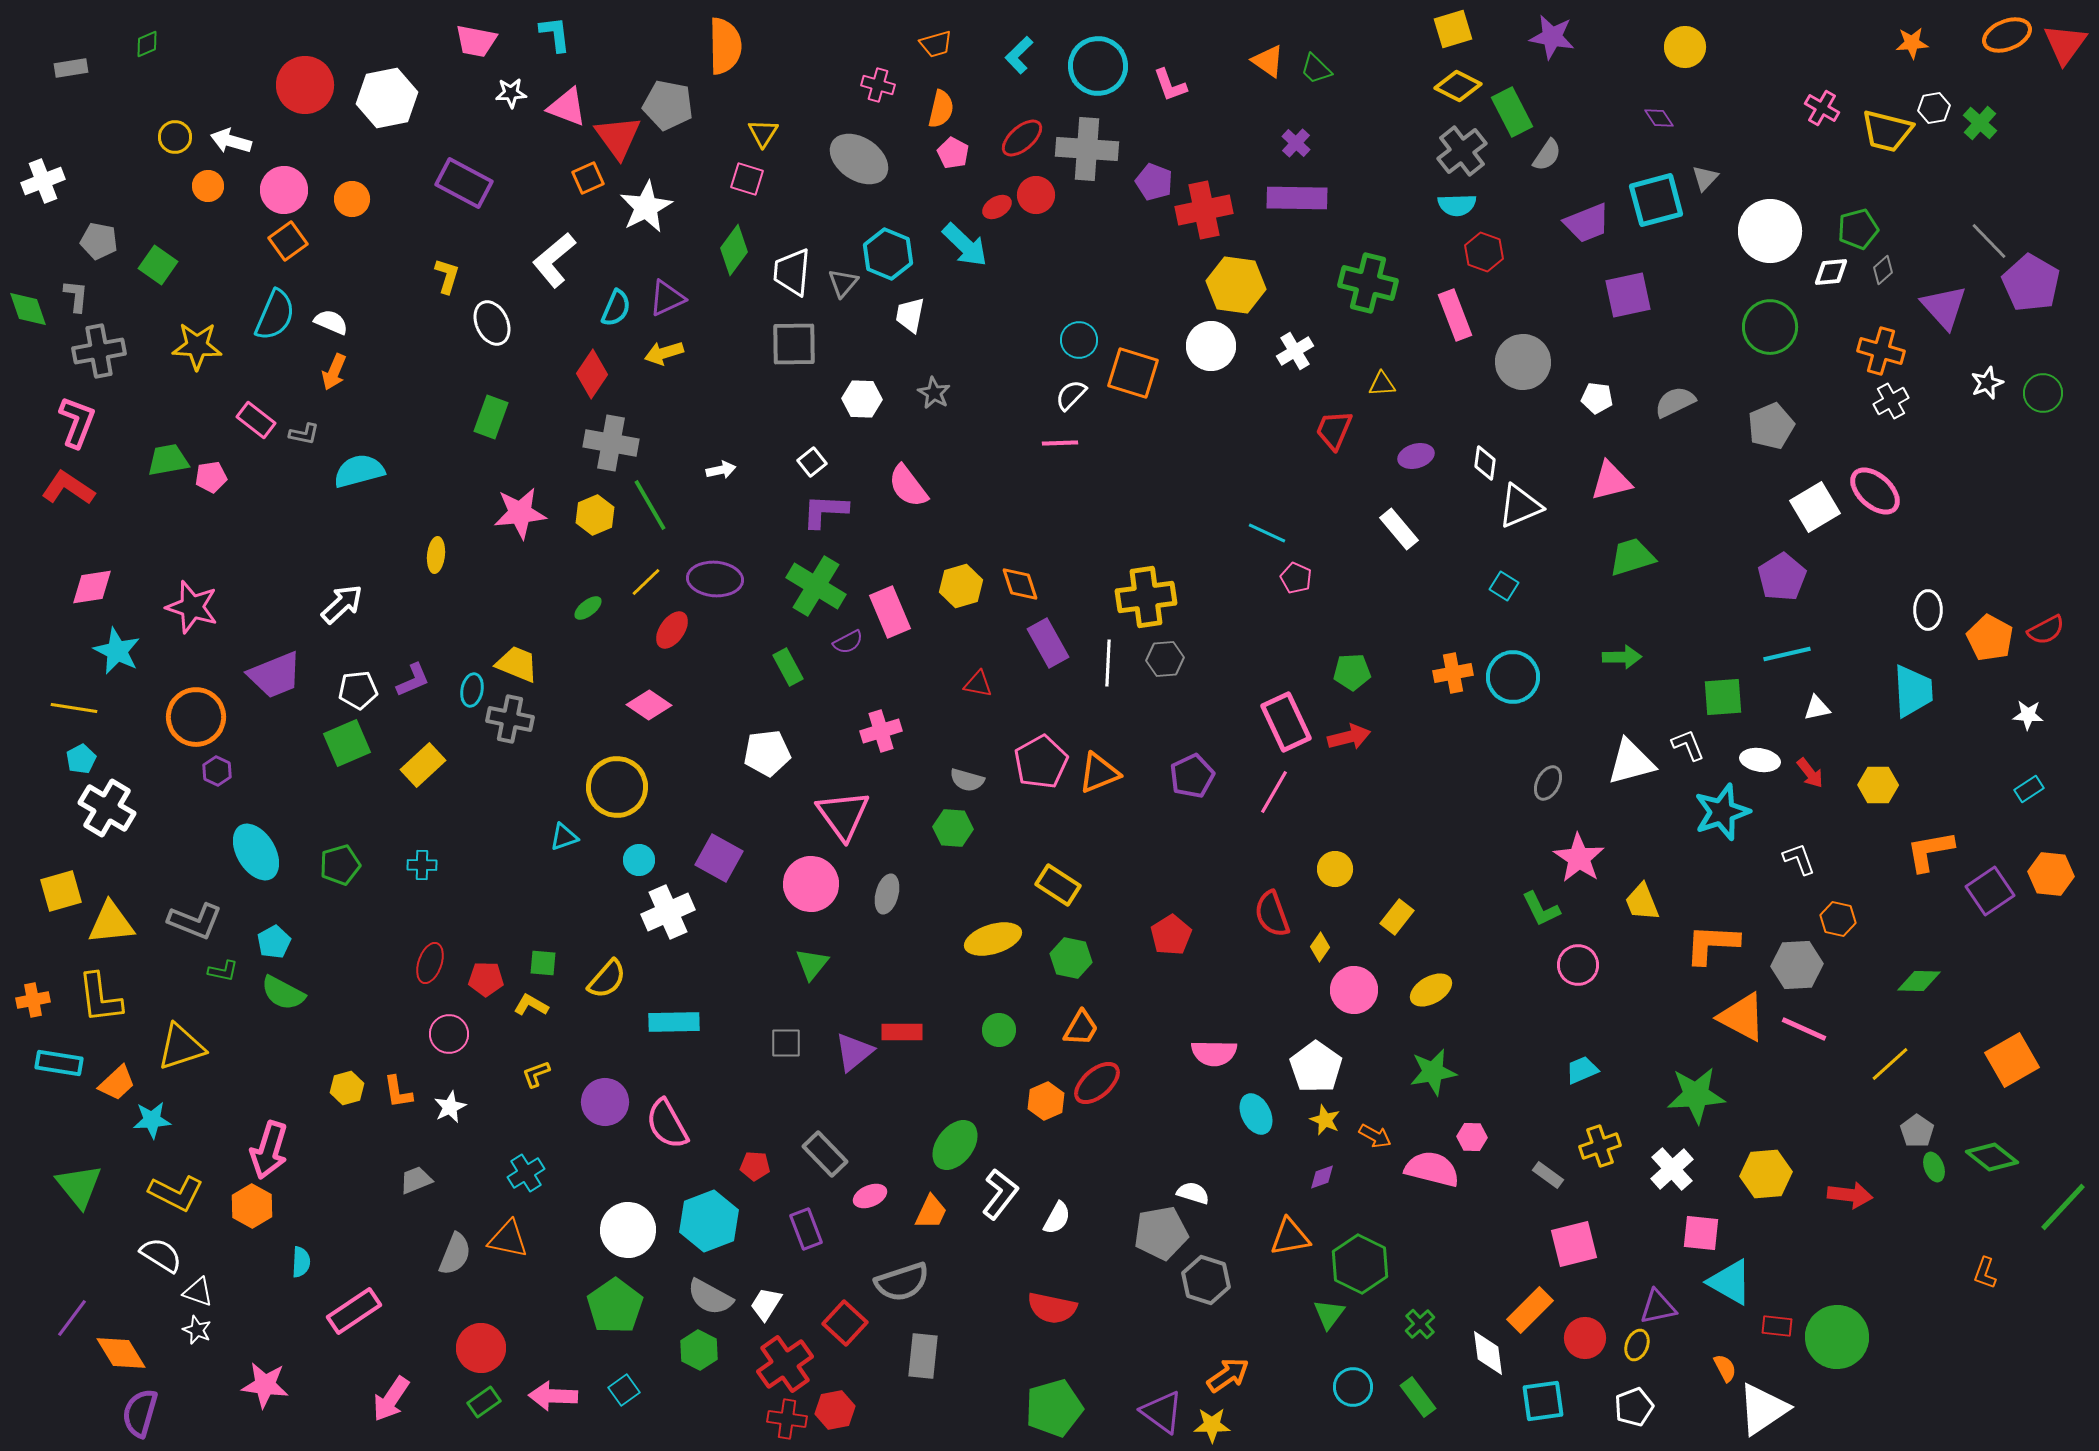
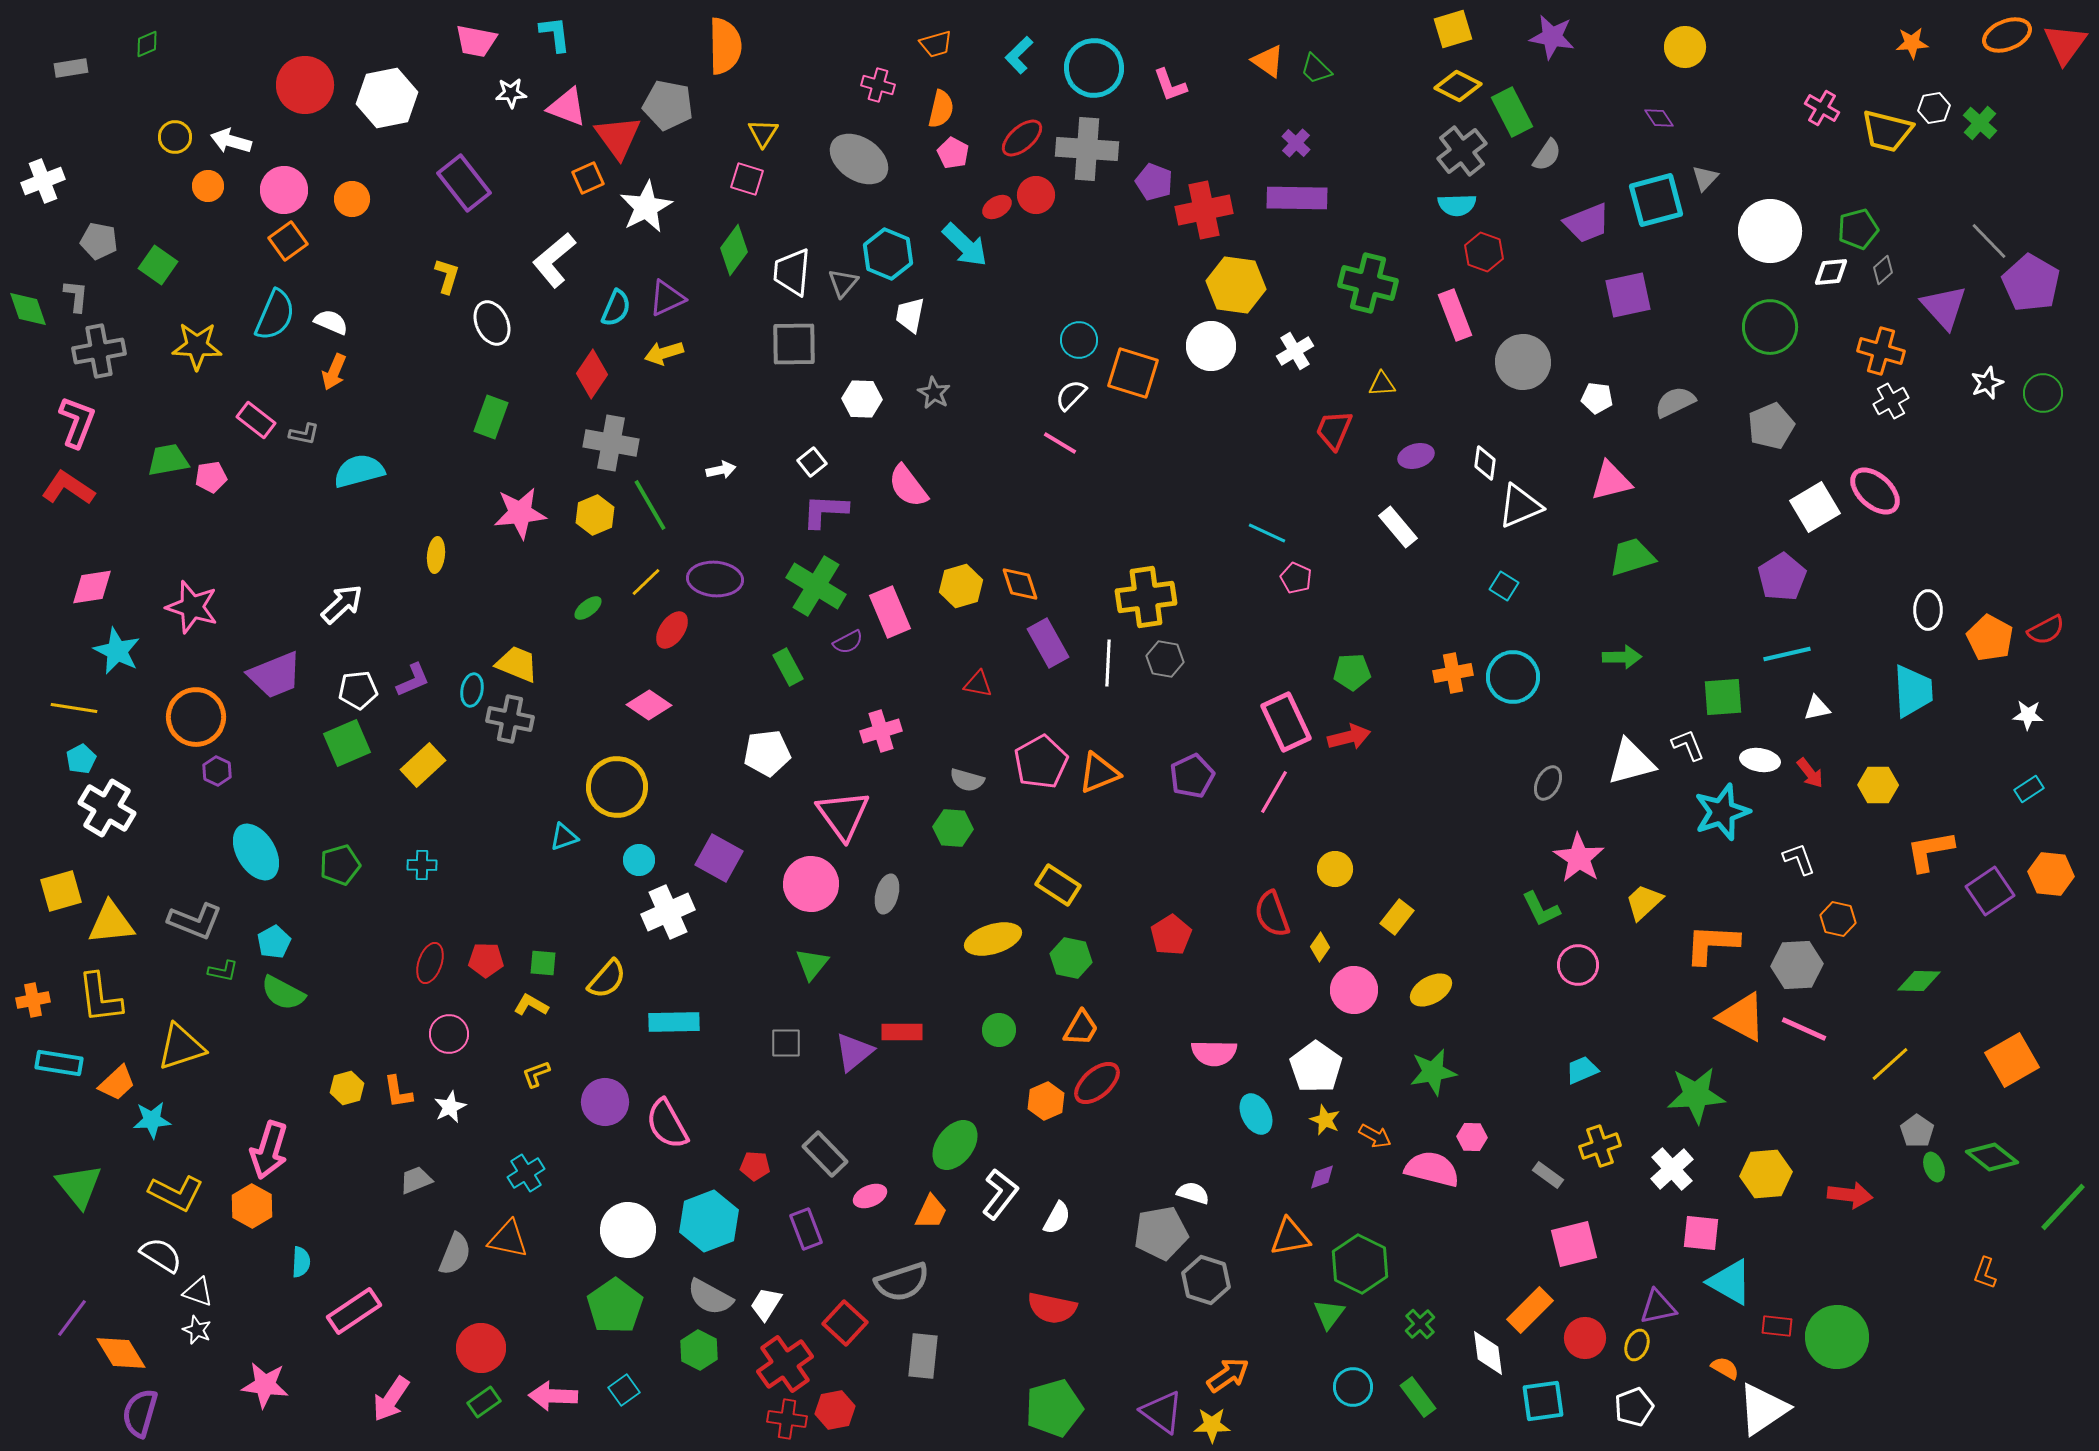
cyan circle at (1098, 66): moved 4 px left, 2 px down
purple rectangle at (464, 183): rotated 24 degrees clockwise
pink line at (1060, 443): rotated 33 degrees clockwise
white rectangle at (1399, 529): moved 1 px left, 2 px up
gray hexagon at (1165, 659): rotated 15 degrees clockwise
yellow trapezoid at (1642, 902): moved 2 px right; rotated 69 degrees clockwise
red pentagon at (486, 979): moved 19 px up
orange semicircle at (1725, 1368): rotated 32 degrees counterclockwise
